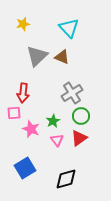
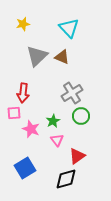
red triangle: moved 2 px left, 18 px down
